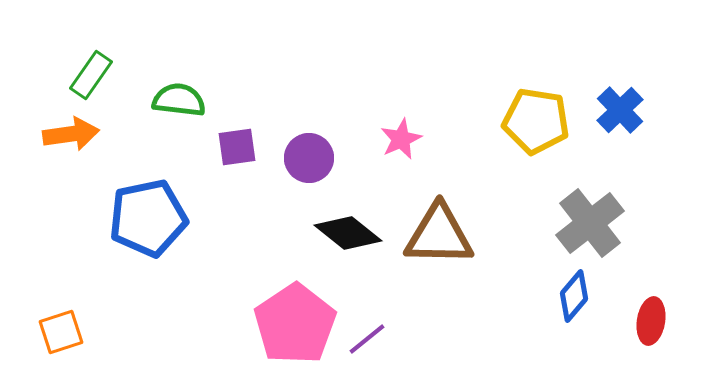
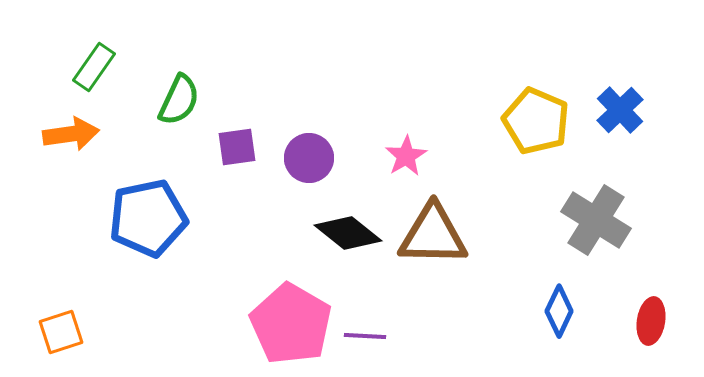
green rectangle: moved 3 px right, 8 px up
green semicircle: rotated 108 degrees clockwise
yellow pentagon: rotated 14 degrees clockwise
pink star: moved 5 px right, 17 px down; rotated 6 degrees counterclockwise
gray cross: moved 6 px right, 3 px up; rotated 20 degrees counterclockwise
brown triangle: moved 6 px left
blue diamond: moved 15 px left, 15 px down; rotated 15 degrees counterclockwise
pink pentagon: moved 4 px left; rotated 8 degrees counterclockwise
purple line: moved 2 px left, 3 px up; rotated 42 degrees clockwise
